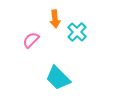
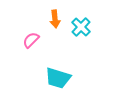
cyan cross: moved 4 px right, 5 px up
cyan trapezoid: rotated 28 degrees counterclockwise
